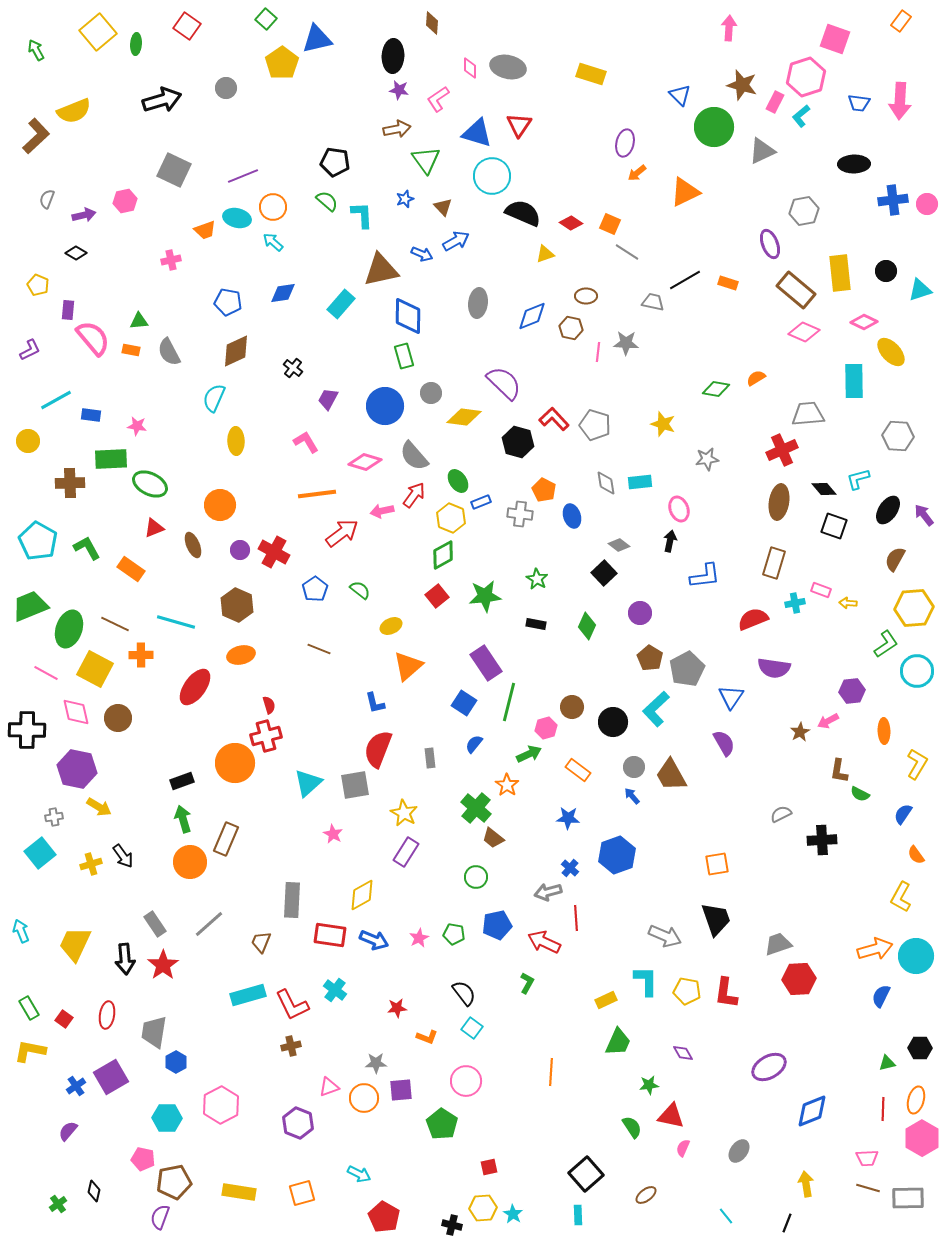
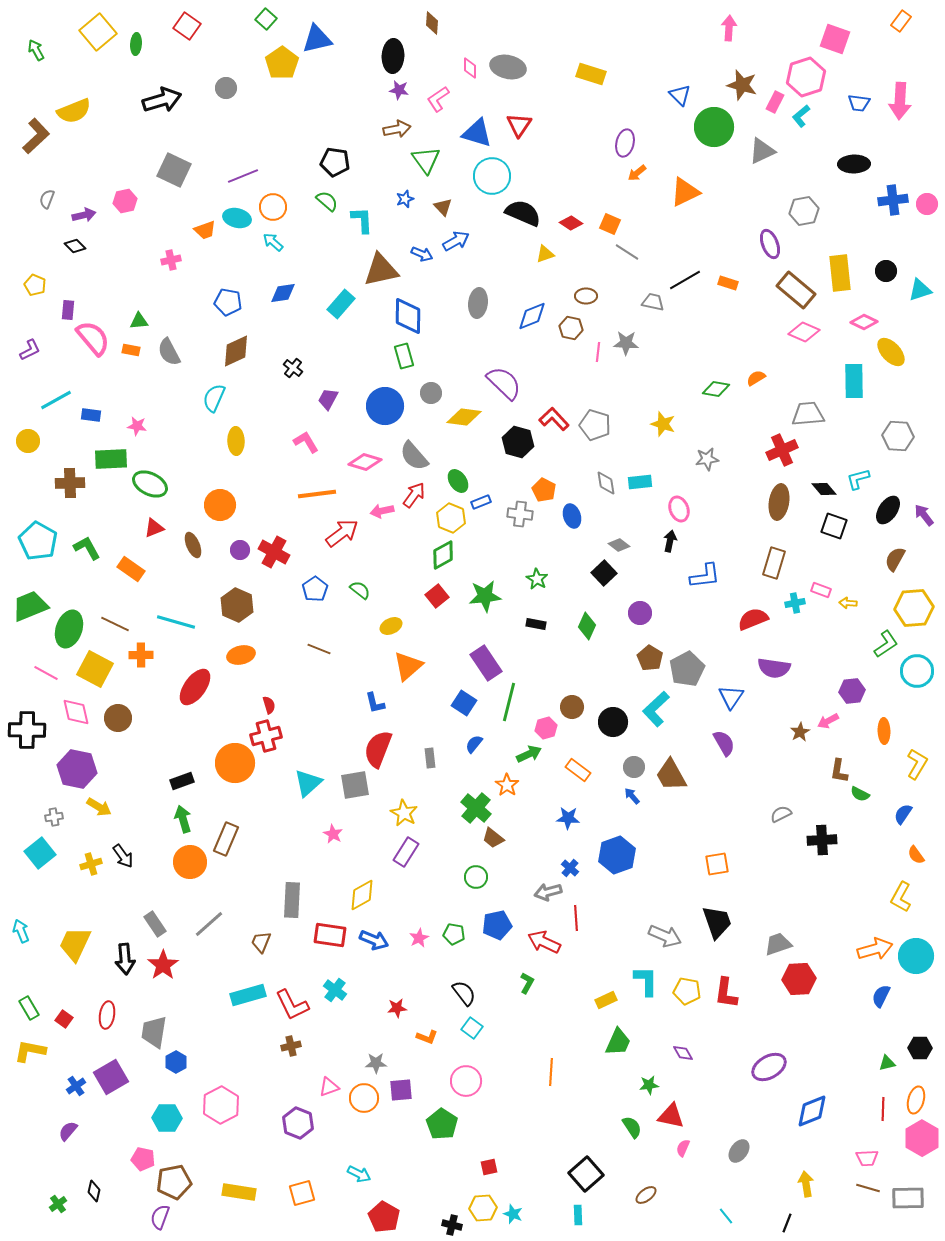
cyan L-shape at (362, 215): moved 5 px down
black diamond at (76, 253): moved 1 px left, 7 px up; rotated 15 degrees clockwise
yellow pentagon at (38, 285): moved 3 px left
black trapezoid at (716, 919): moved 1 px right, 3 px down
cyan star at (513, 1214): rotated 12 degrees counterclockwise
